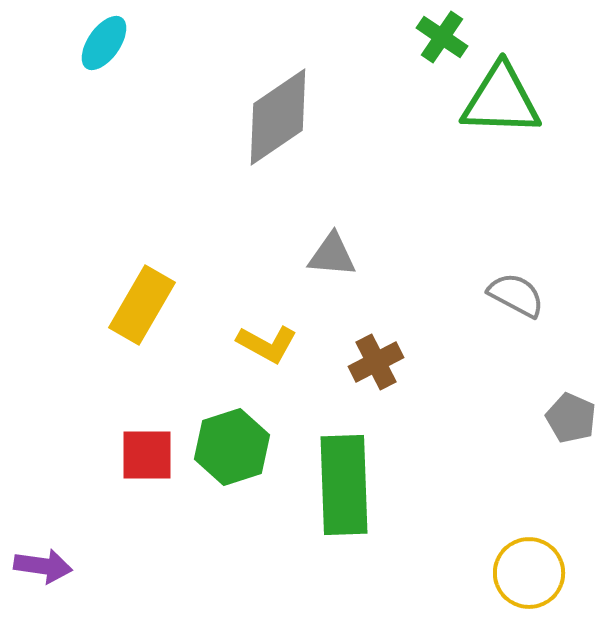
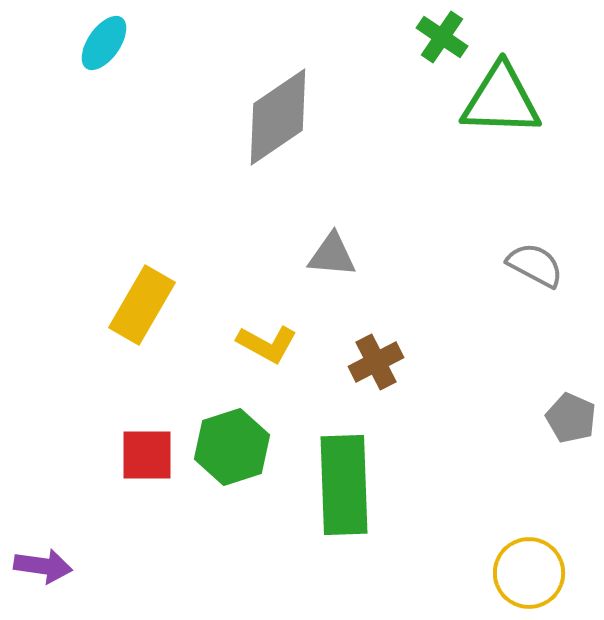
gray semicircle: moved 19 px right, 30 px up
